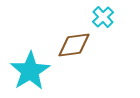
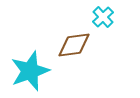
cyan star: rotated 12 degrees clockwise
